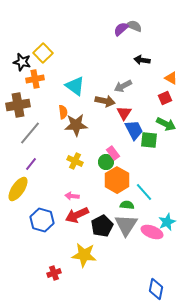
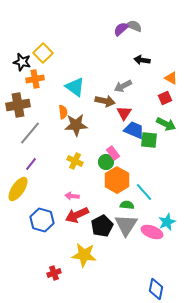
cyan triangle: moved 1 px down
blue trapezoid: rotated 40 degrees counterclockwise
